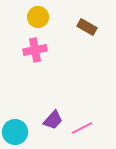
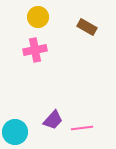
pink line: rotated 20 degrees clockwise
